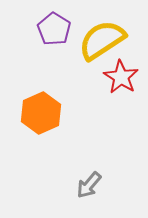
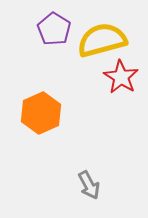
yellow semicircle: rotated 18 degrees clockwise
gray arrow: rotated 68 degrees counterclockwise
